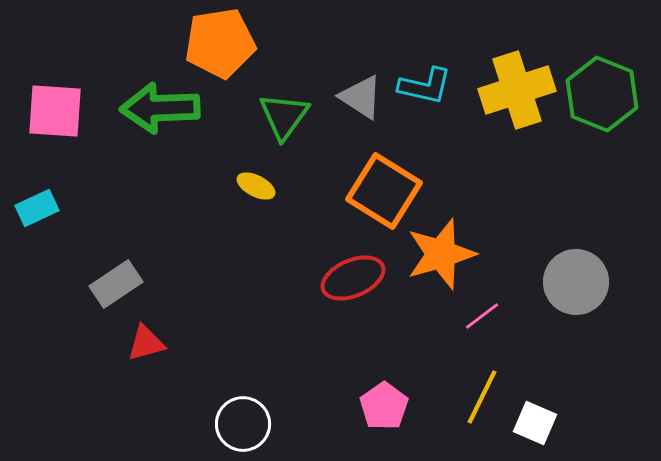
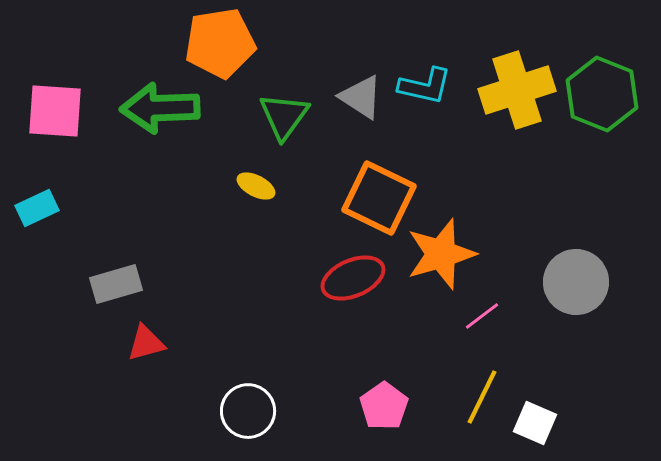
orange square: moved 5 px left, 7 px down; rotated 6 degrees counterclockwise
gray rectangle: rotated 18 degrees clockwise
white circle: moved 5 px right, 13 px up
